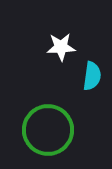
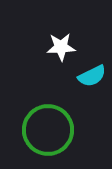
cyan semicircle: rotated 56 degrees clockwise
